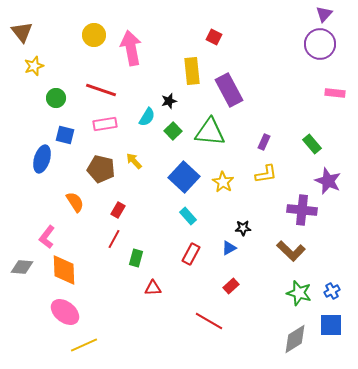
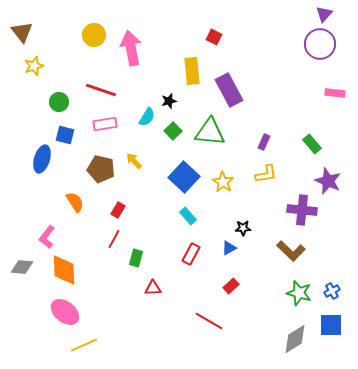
green circle at (56, 98): moved 3 px right, 4 px down
